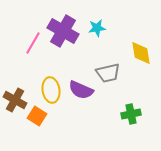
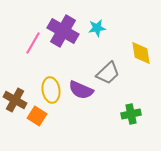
gray trapezoid: rotated 30 degrees counterclockwise
